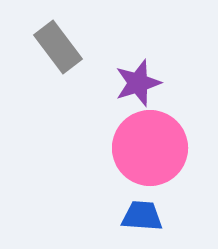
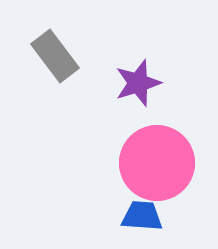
gray rectangle: moved 3 px left, 9 px down
pink circle: moved 7 px right, 15 px down
